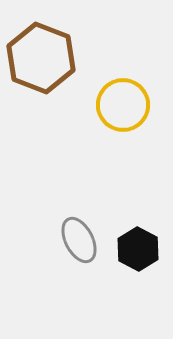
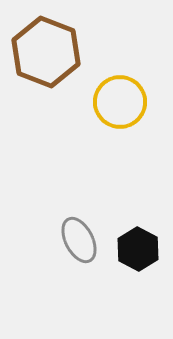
brown hexagon: moved 5 px right, 6 px up
yellow circle: moved 3 px left, 3 px up
